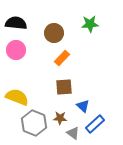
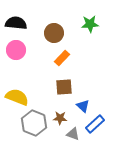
gray triangle: moved 1 px down; rotated 16 degrees counterclockwise
